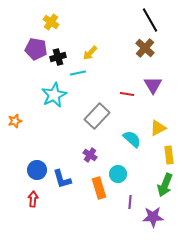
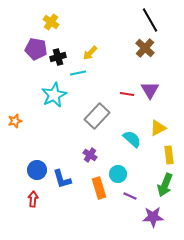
purple triangle: moved 3 px left, 5 px down
purple line: moved 6 px up; rotated 72 degrees counterclockwise
